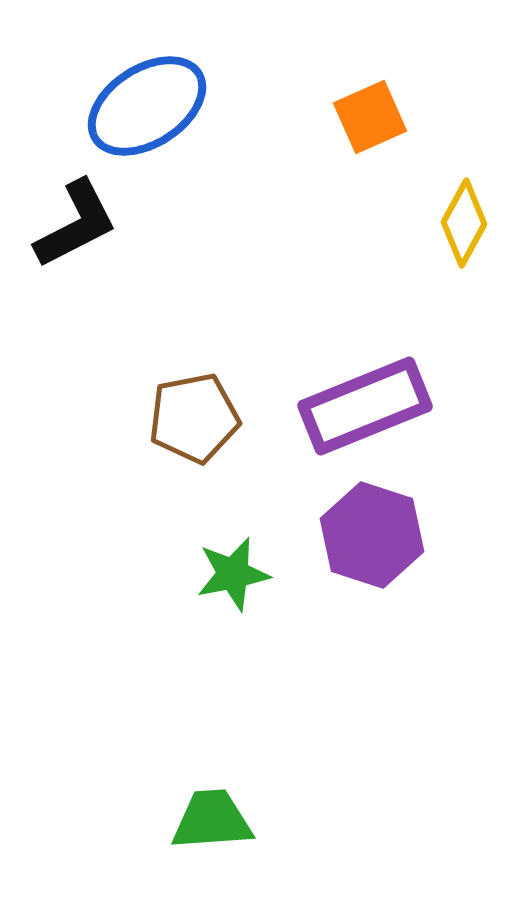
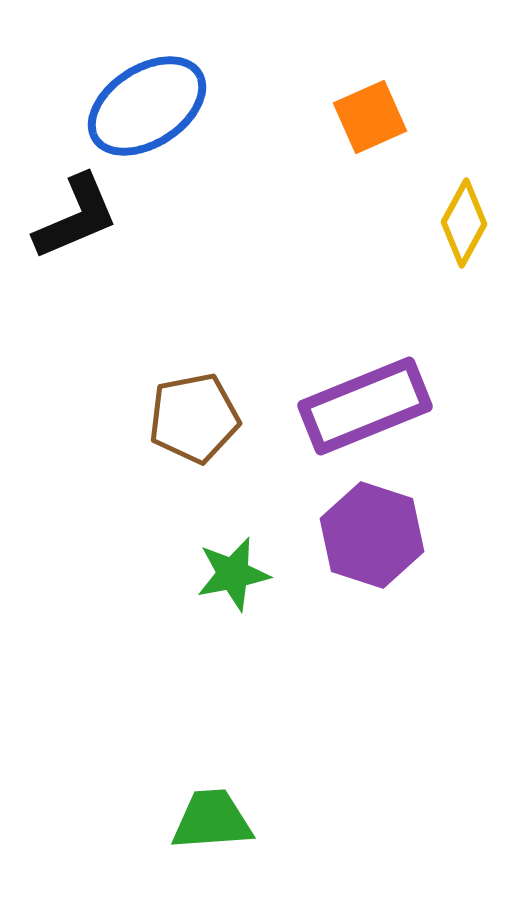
black L-shape: moved 7 px up; rotated 4 degrees clockwise
